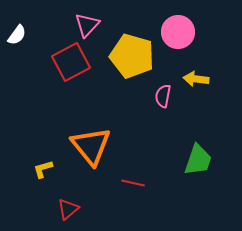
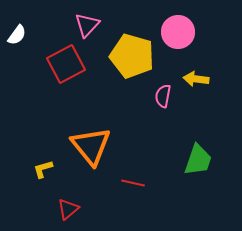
red square: moved 5 px left, 2 px down
